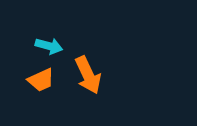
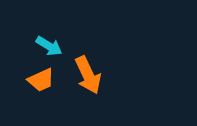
cyan arrow: rotated 16 degrees clockwise
